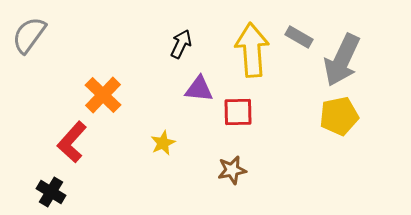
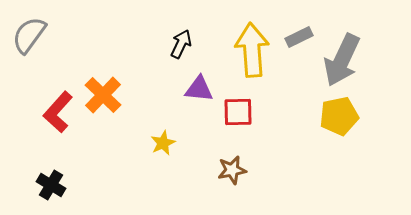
gray rectangle: rotated 56 degrees counterclockwise
red L-shape: moved 14 px left, 30 px up
black cross: moved 7 px up
